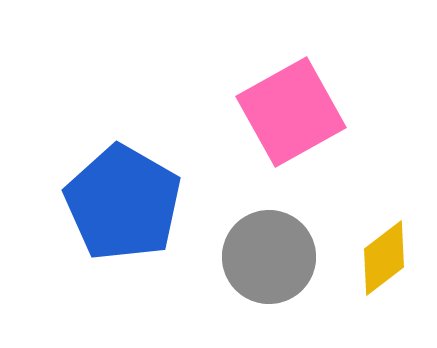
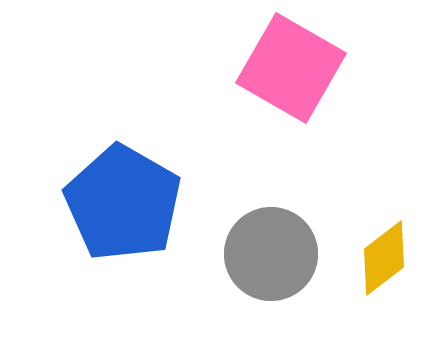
pink square: moved 44 px up; rotated 31 degrees counterclockwise
gray circle: moved 2 px right, 3 px up
